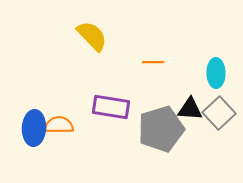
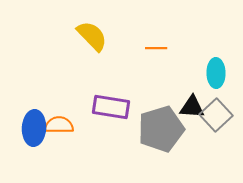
orange line: moved 3 px right, 14 px up
black triangle: moved 2 px right, 2 px up
gray square: moved 3 px left, 2 px down
